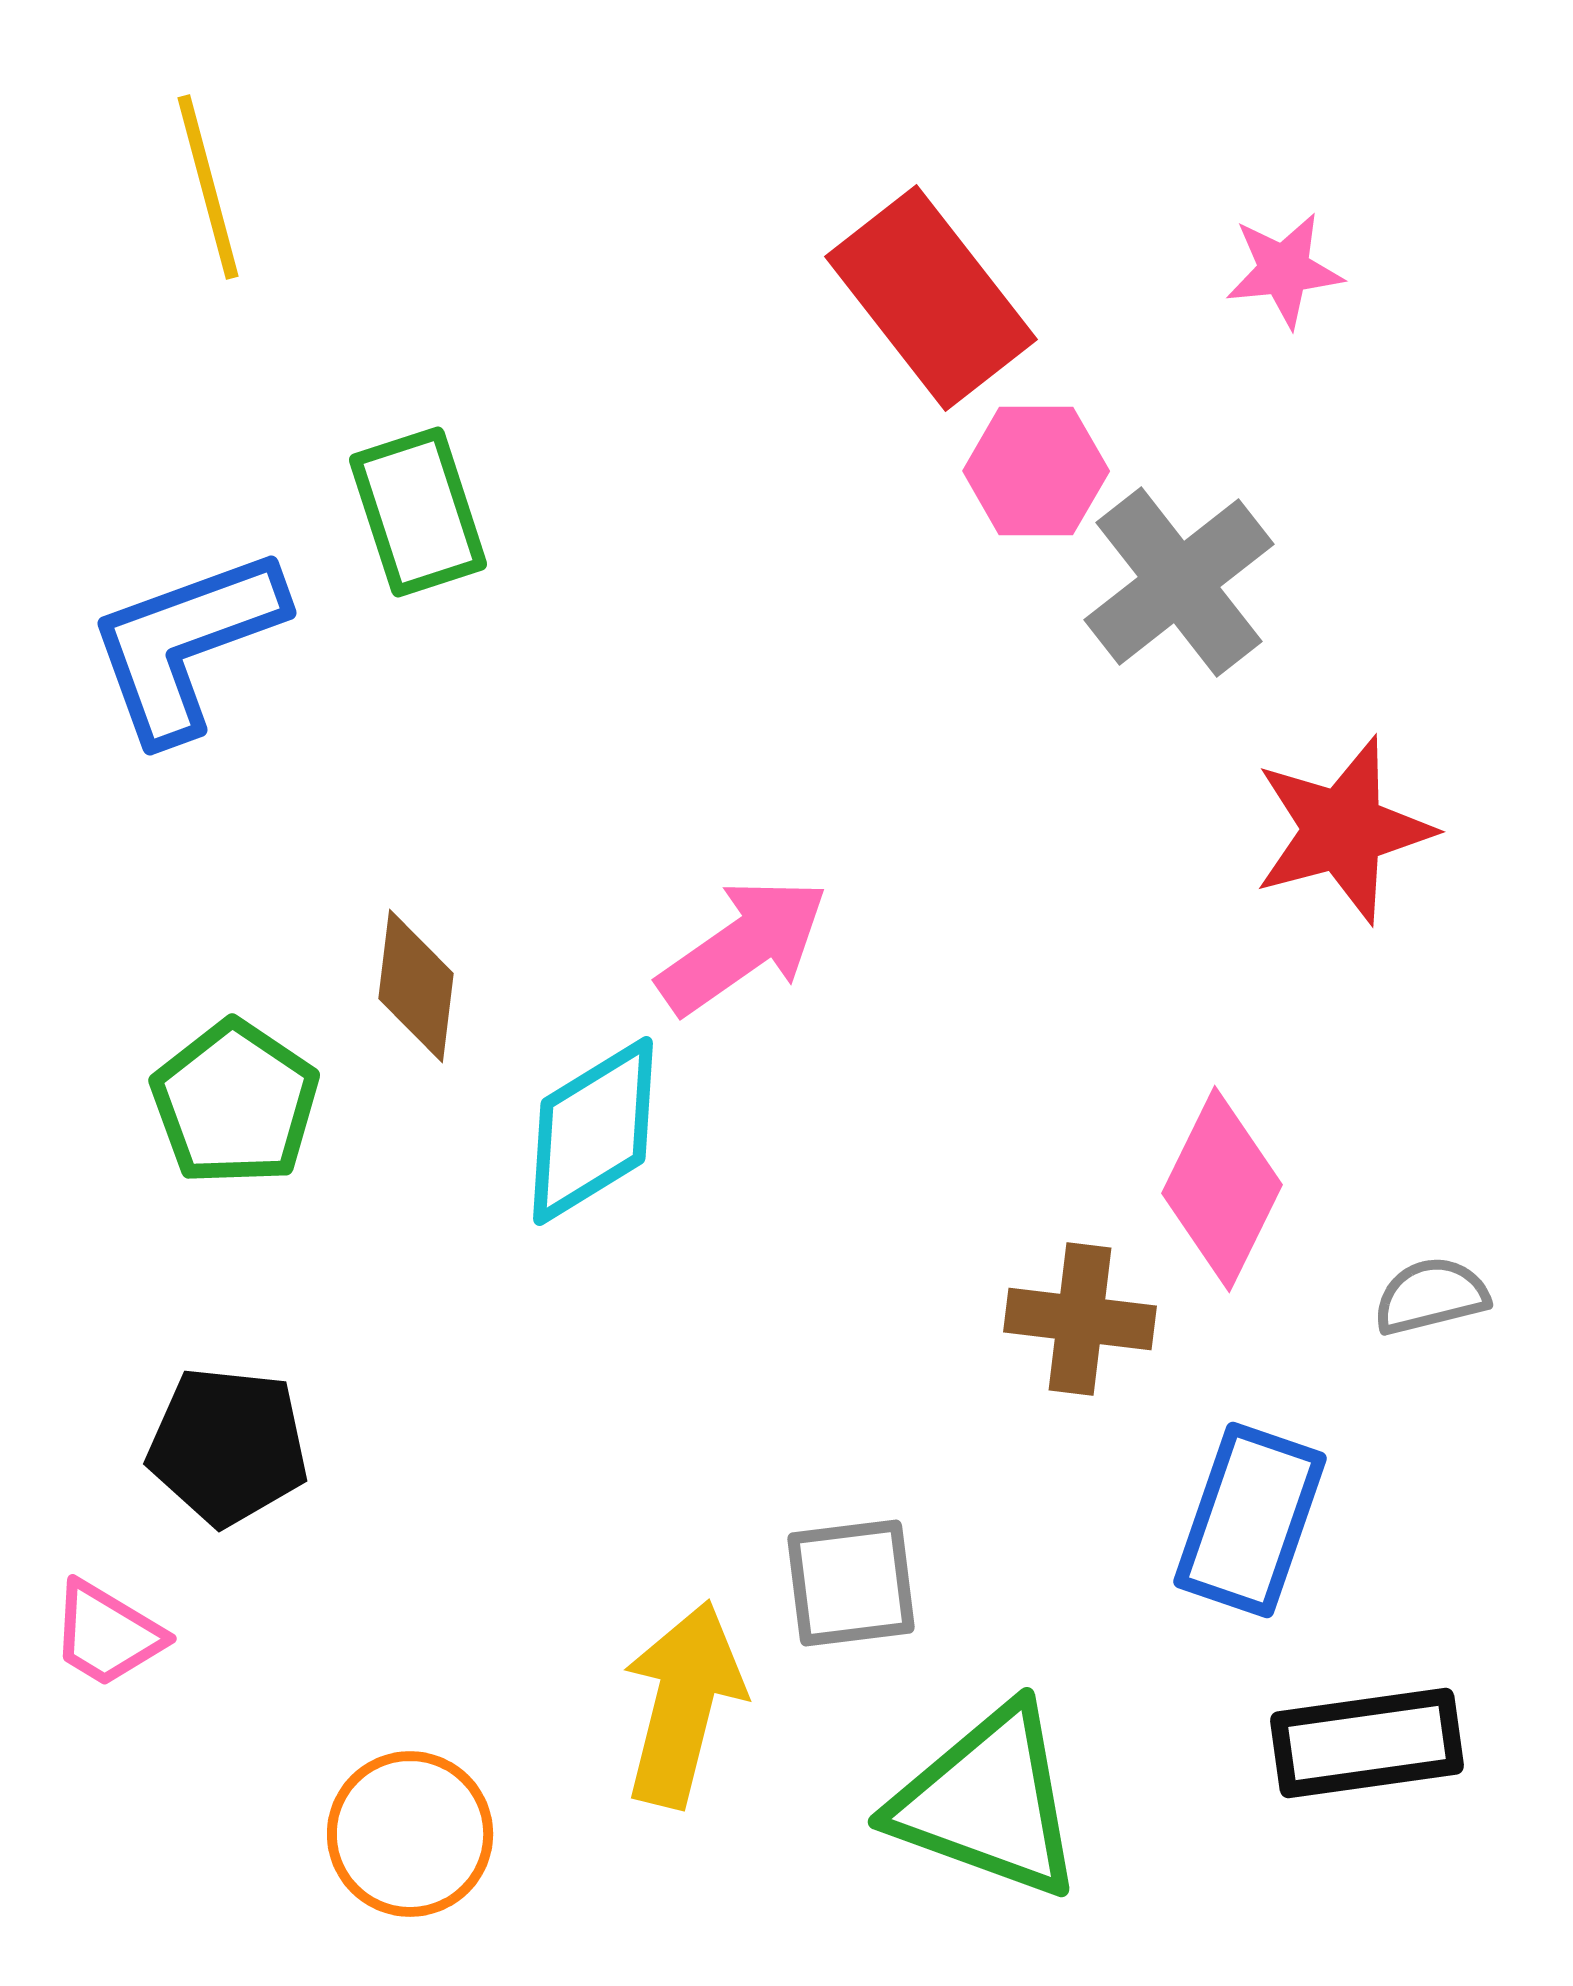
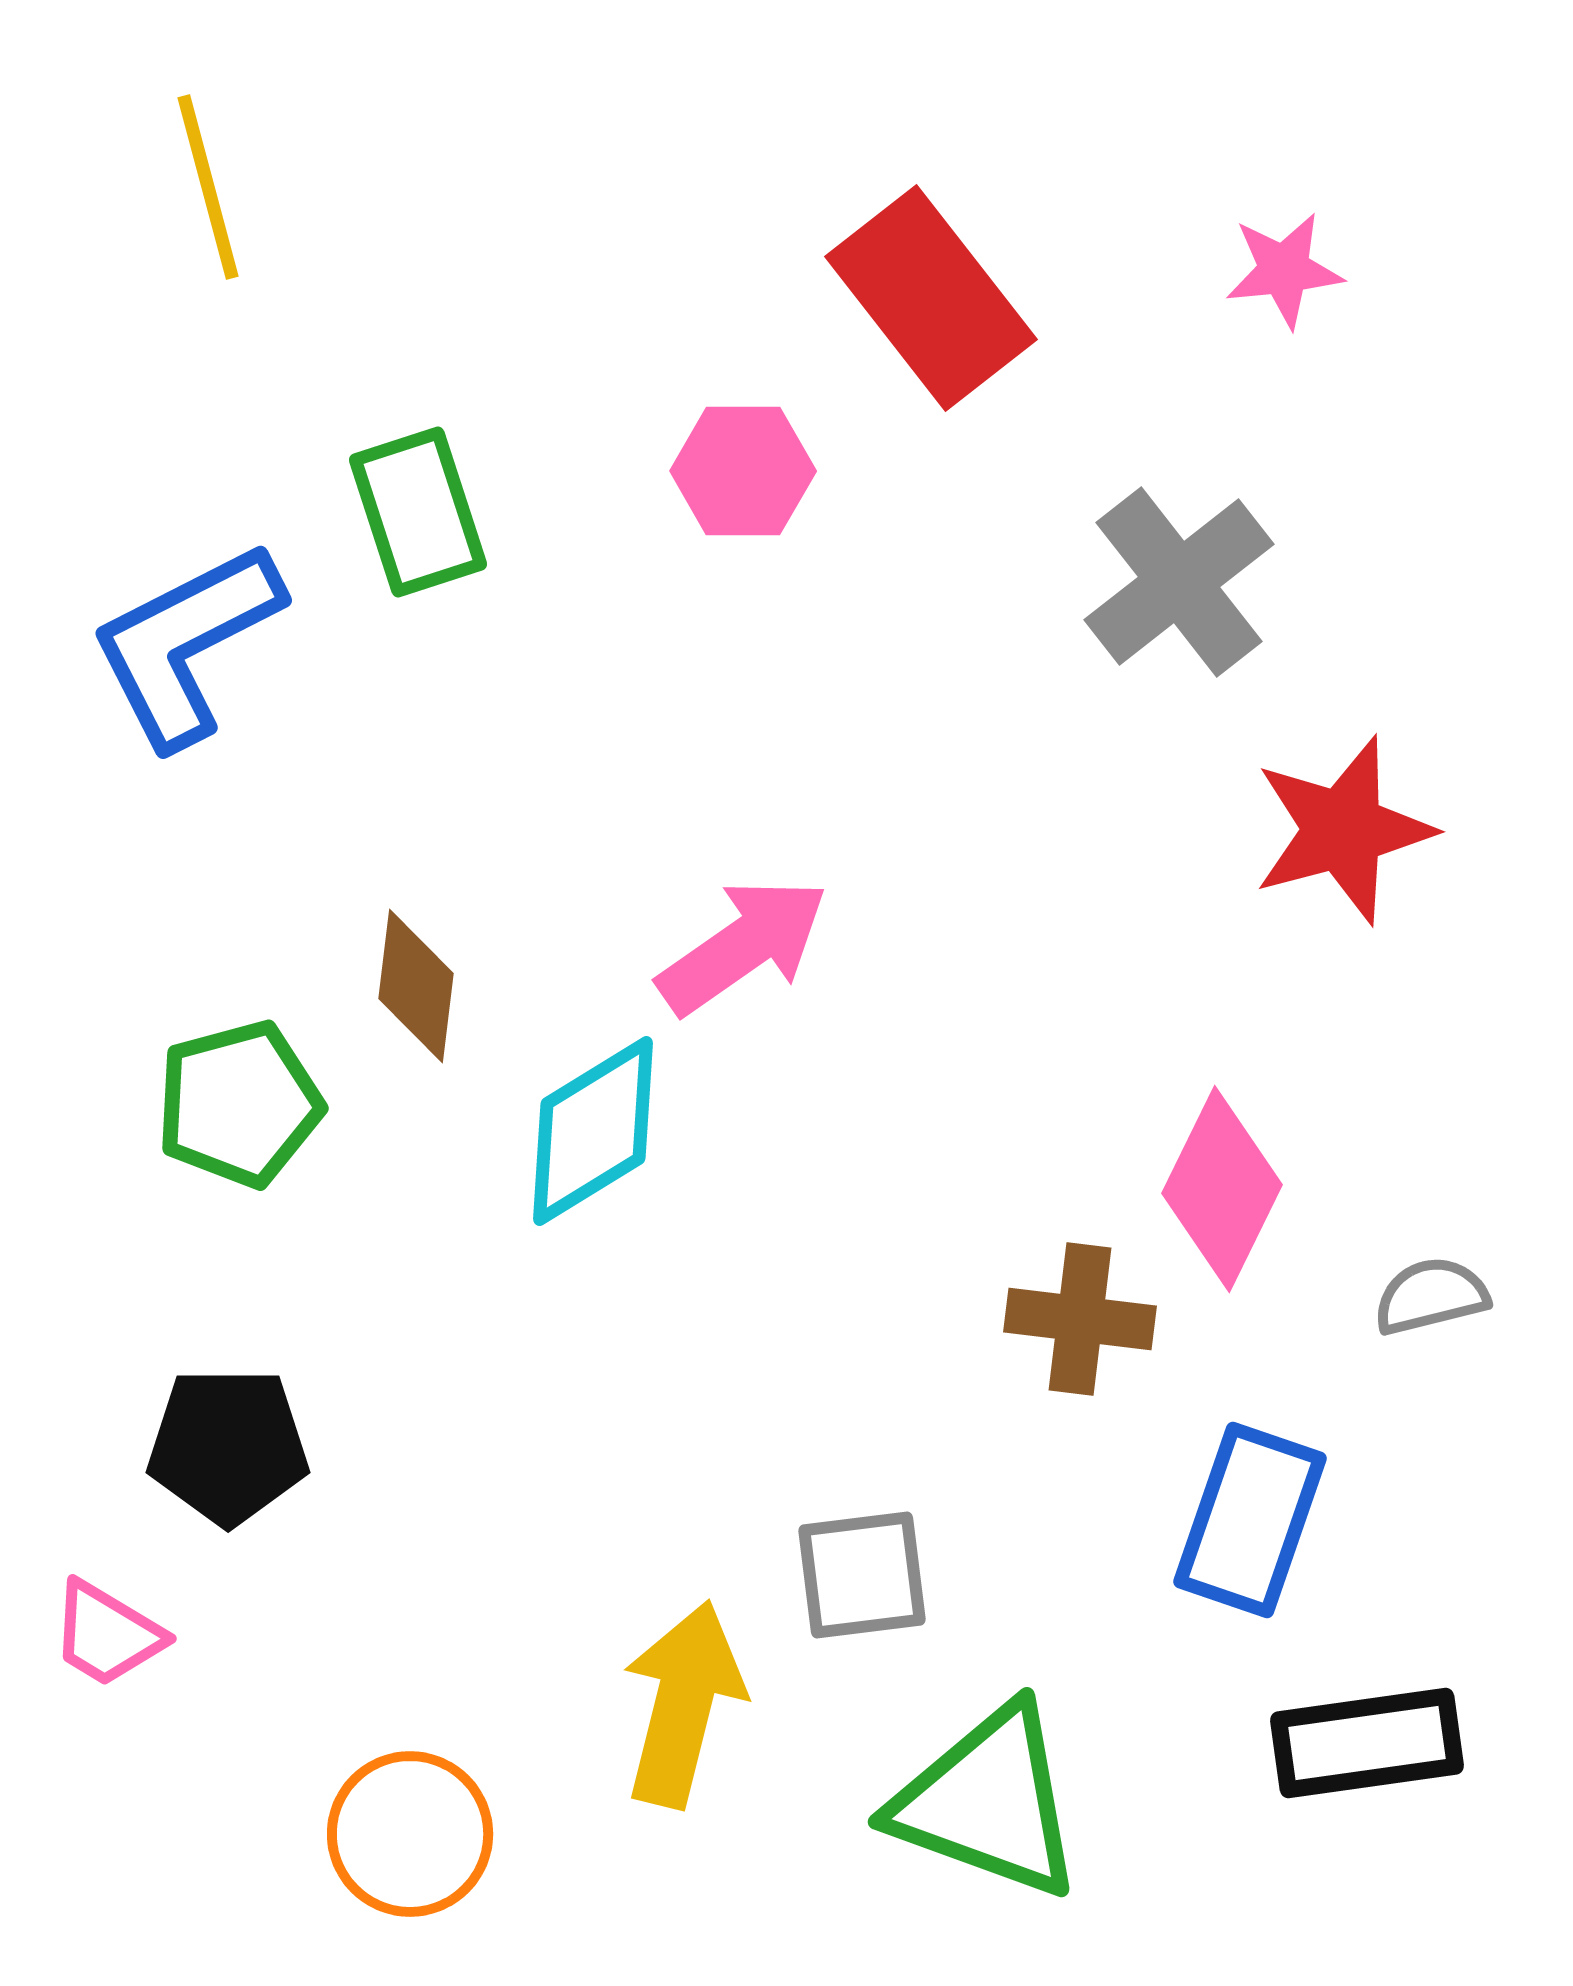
pink hexagon: moved 293 px left
blue L-shape: rotated 7 degrees counterclockwise
green pentagon: moved 4 px right, 1 px down; rotated 23 degrees clockwise
black pentagon: rotated 6 degrees counterclockwise
gray square: moved 11 px right, 8 px up
